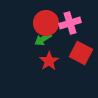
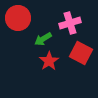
red circle: moved 28 px left, 5 px up
